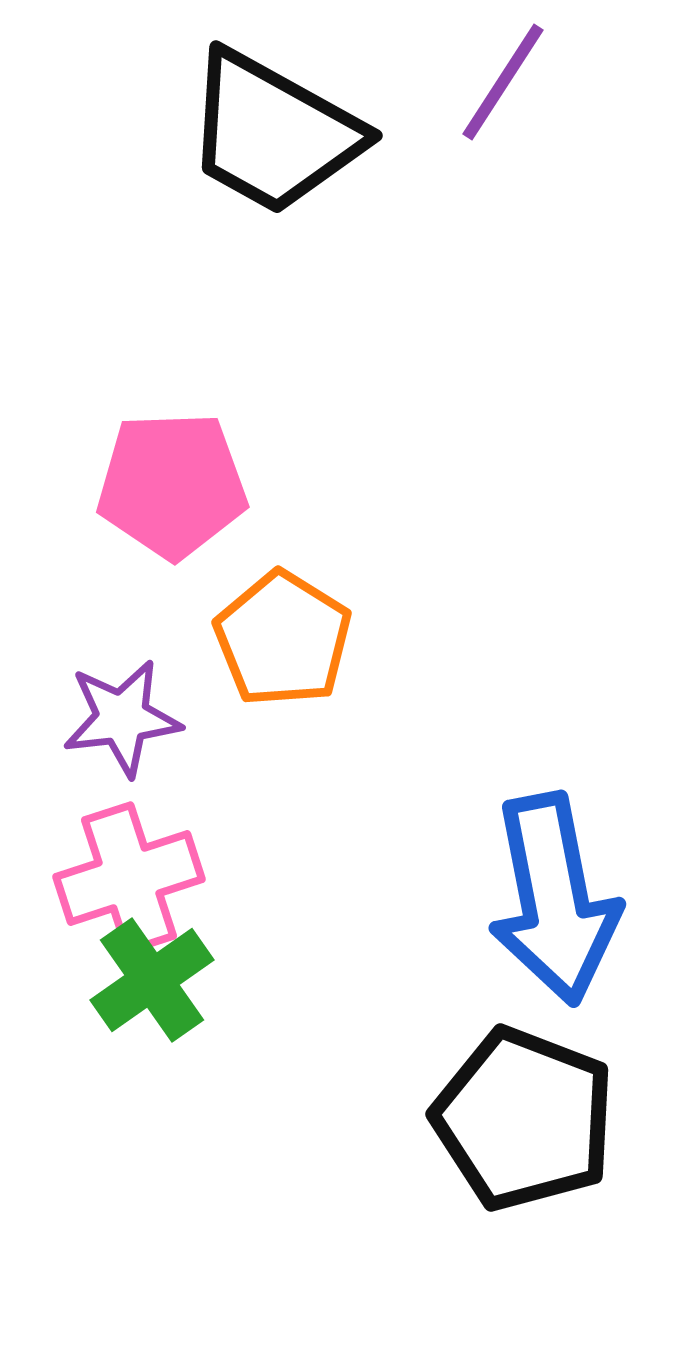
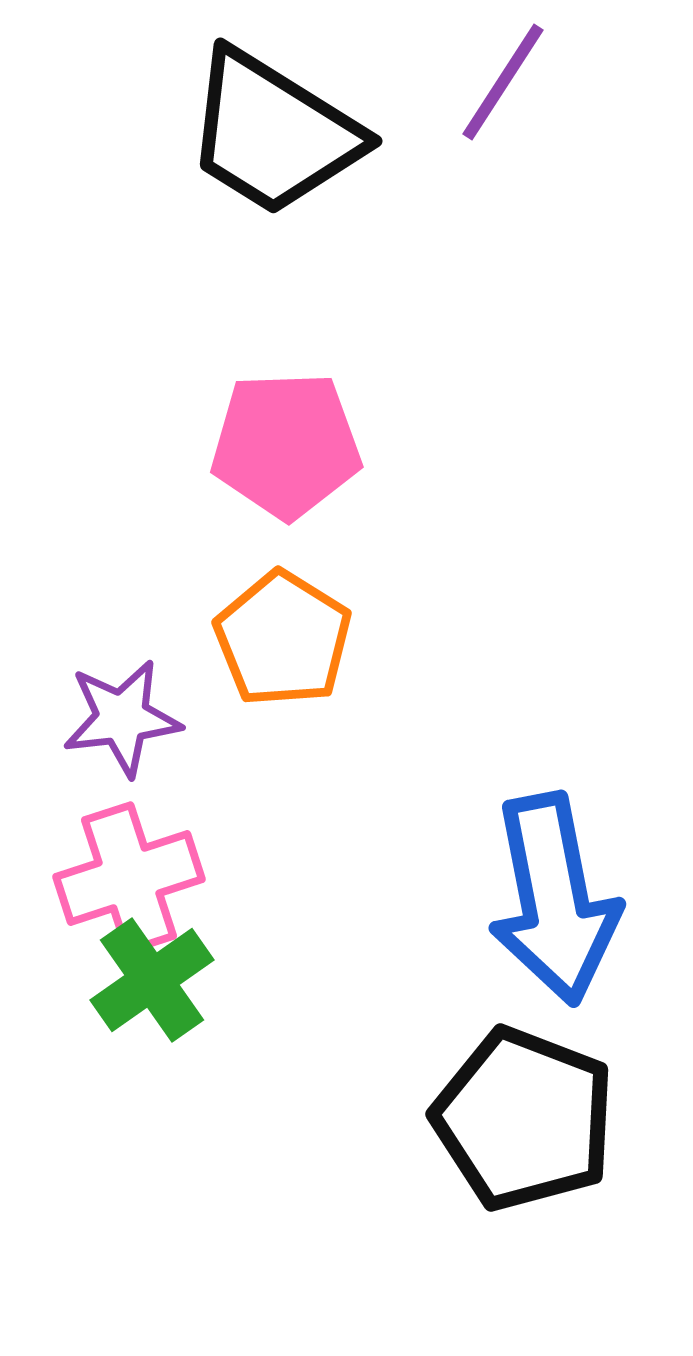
black trapezoid: rotated 3 degrees clockwise
pink pentagon: moved 114 px right, 40 px up
